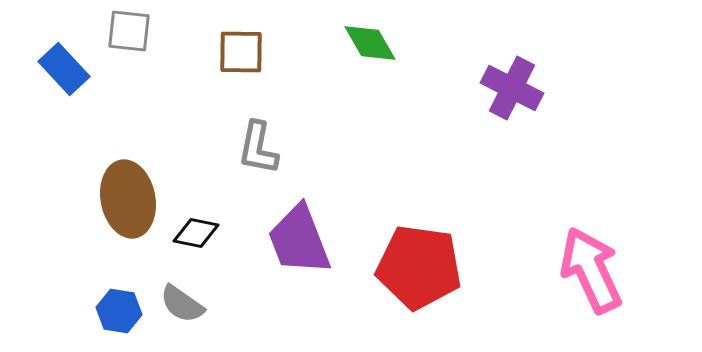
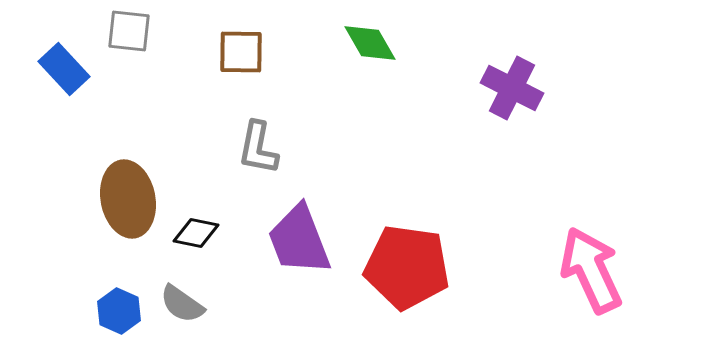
red pentagon: moved 12 px left
blue hexagon: rotated 15 degrees clockwise
